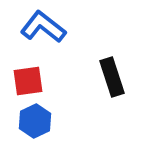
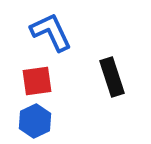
blue L-shape: moved 8 px right, 5 px down; rotated 27 degrees clockwise
red square: moved 9 px right
